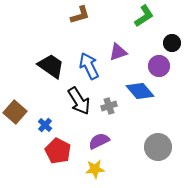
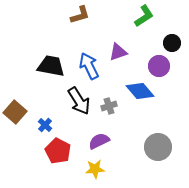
black trapezoid: rotated 24 degrees counterclockwise
